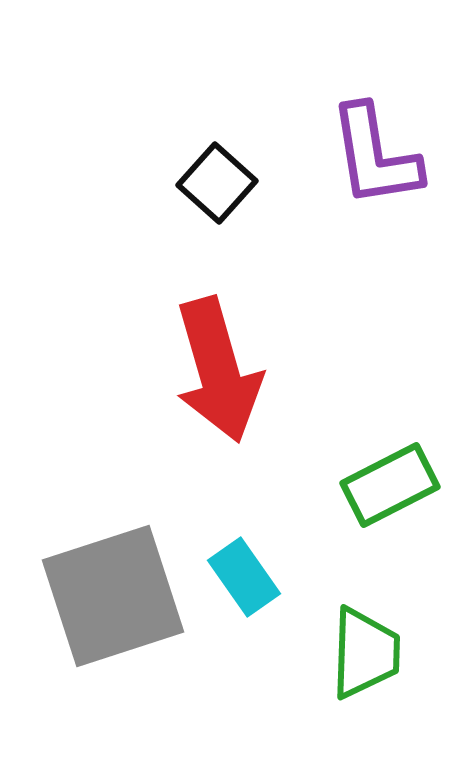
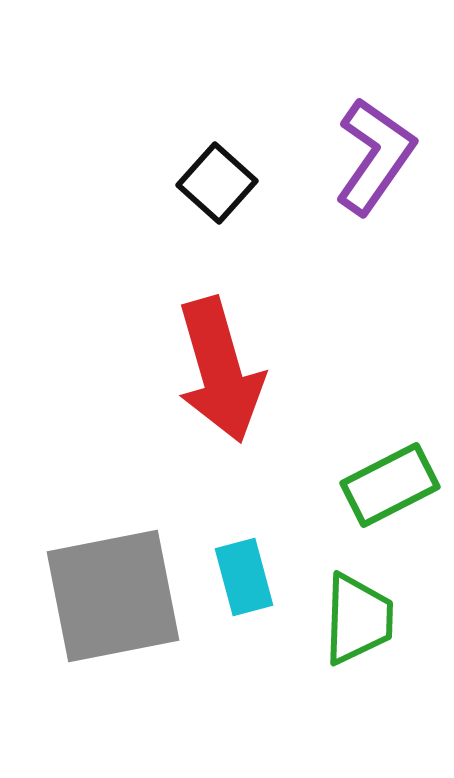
purple L-shape: rotated 136 degrees counterclockwise
red arrow: moved 2 px right
cyan rectangle: rotated 20 degrees clockwise
gray square: rotated 7 degrees clockwise
green trapezoid: moved 7 px left, 34 px up
